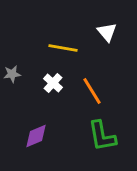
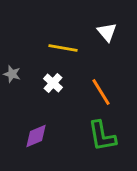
gray star: rotated 24 degrees clockwise
orange line: moved 9 px right, 1 px down
